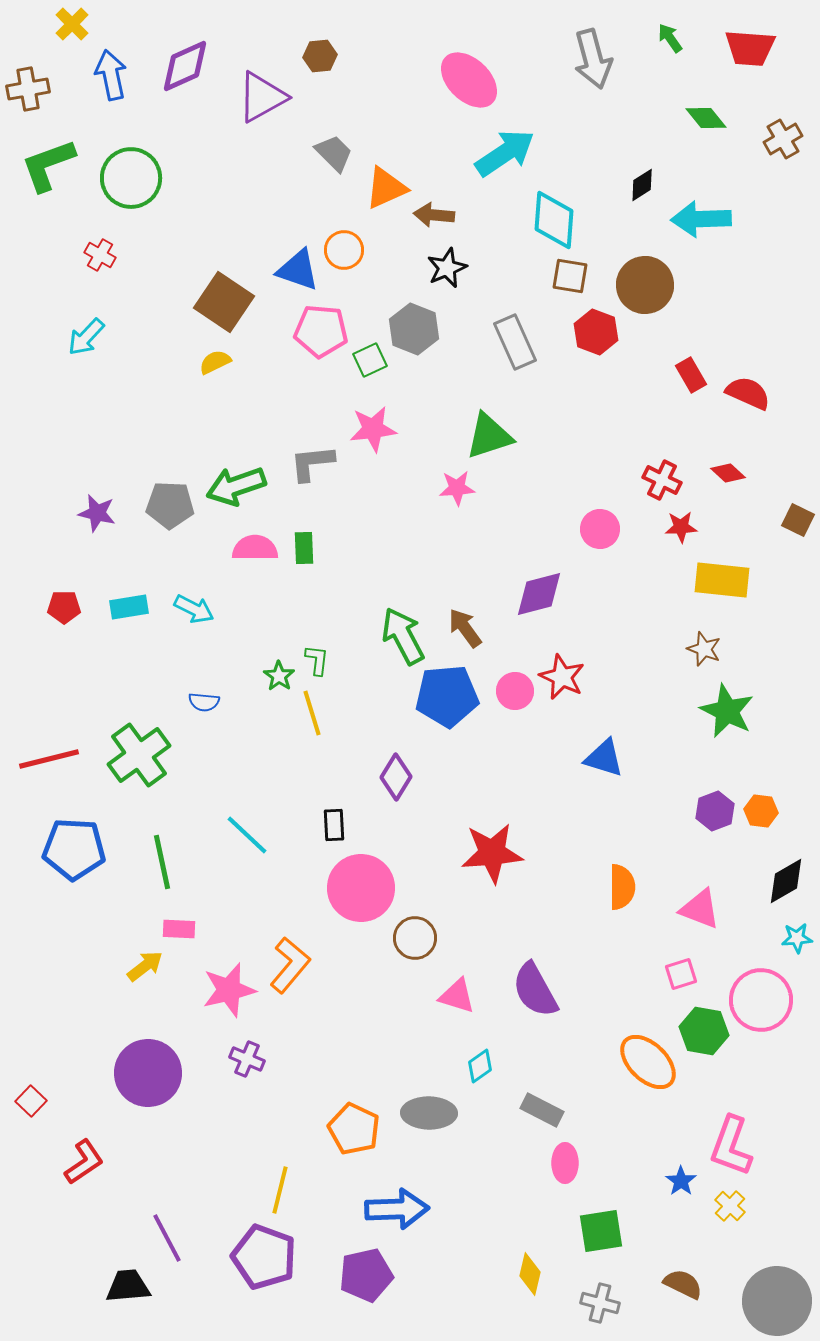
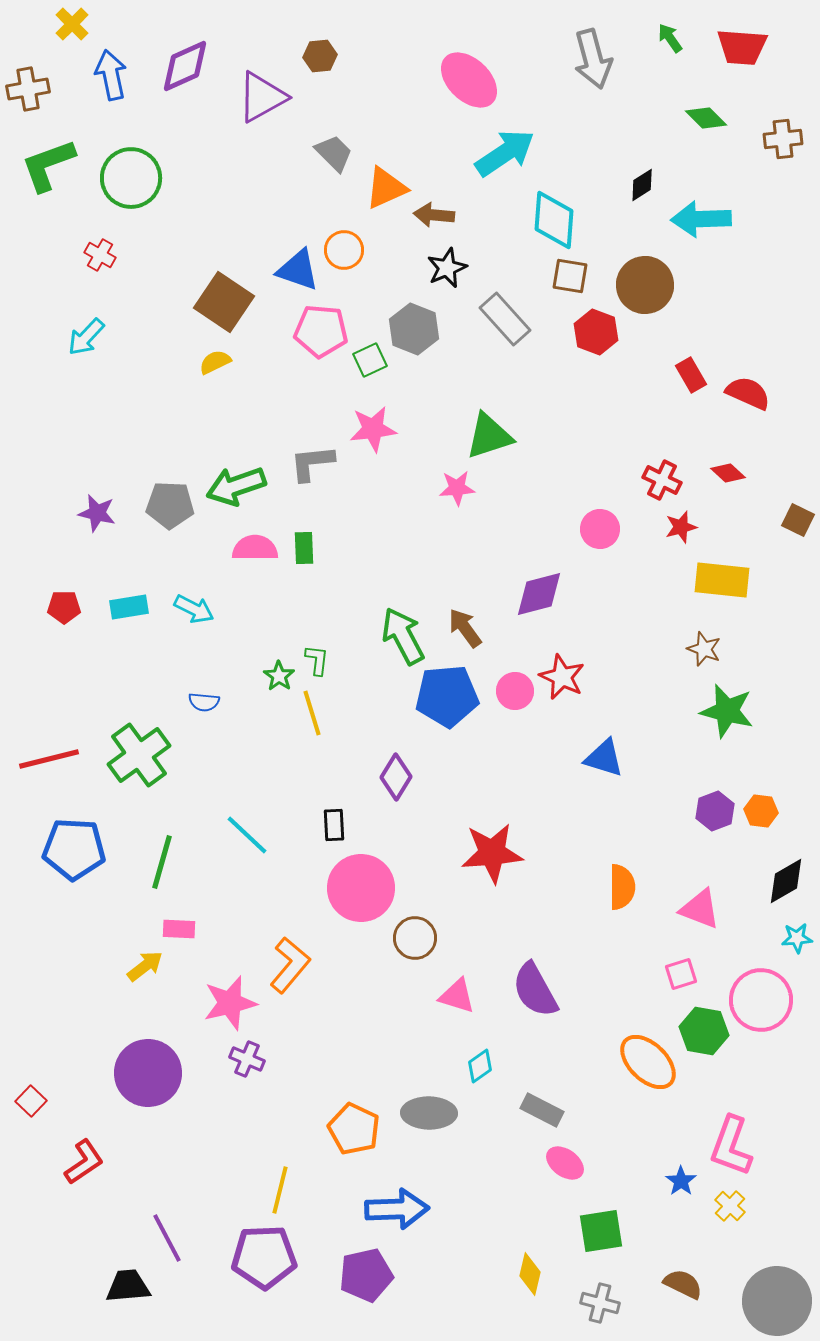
red trapezoid at (750, 48): moved 8 px left, 1 px up
green diamond at (706, 118): rotated 6 degrees counterclockwise
brown cross at (783, 139): rotated 24 degrees clockwise
gray rectangle at (515, 342): moved 10 px left, 23 px up; rotated 18 degrees counterclockwise
red star at (681, 527): rotated 12 degrees counterclockwise
green star at (727, 711): rotated 12 degrees counterclockwise
green line at (162, 862): rotated 28 degrees clockwise
pink star at (229, 990): moved 1 px right, 13 px down
pink ellipse at (565, 1163): rotated 54 degrees counterclockwise
purple pentagon at (264, 1257): rotated 22 degrees counterclockwise
